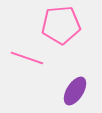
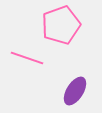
pink pentagon: rotated 15 degrees counterclockwise
